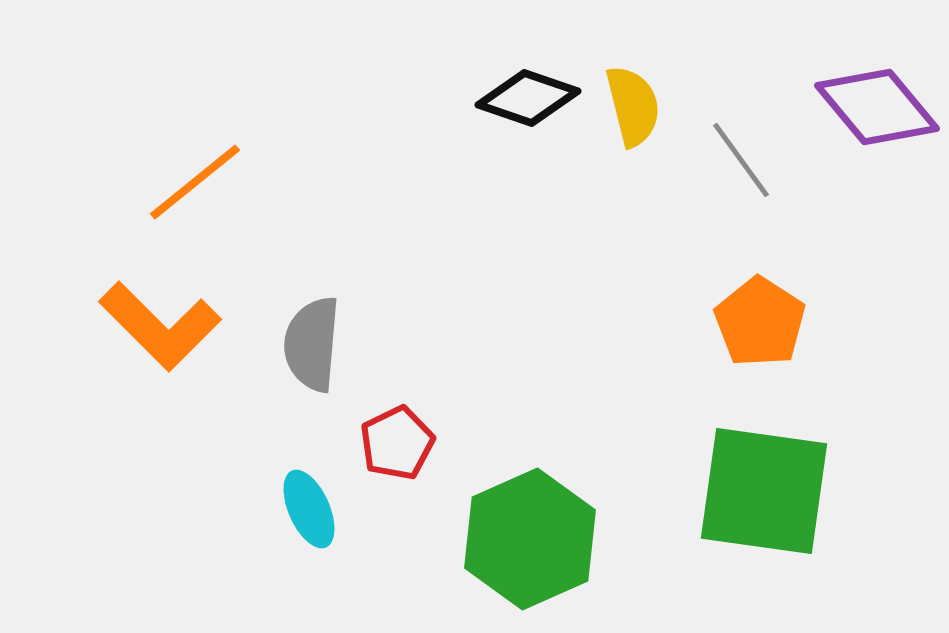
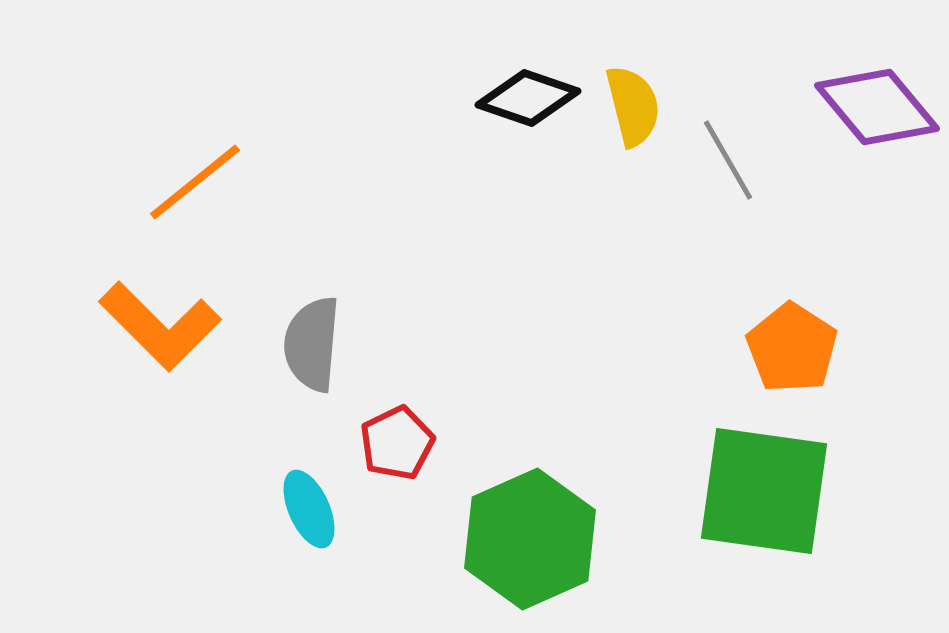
gray line: moved 13 px left; rotated 6 degrees clockwise
orange pentagon: moved 32 px right, 26 px down
